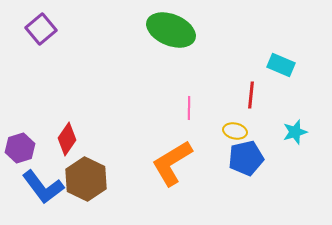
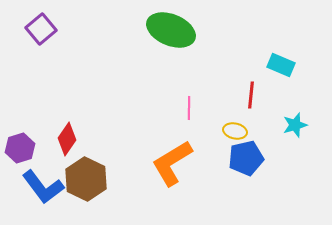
cyan star: moved 7 px up
